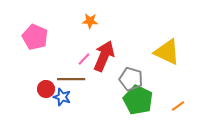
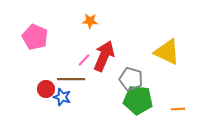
pink line: moved 1 px down
green pentagon: rotated 20 degrees counterclockwise
orange line: moved 3 px down; rotated 32 degrees clockwise
